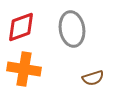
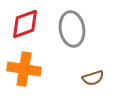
red diamond: moved 4 px right, 3 px up
